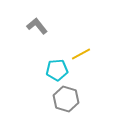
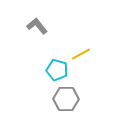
cyan pentagon: rotated 20 degrees clockwise
gray hexagon: rotated 15 degrees counterclockwise
